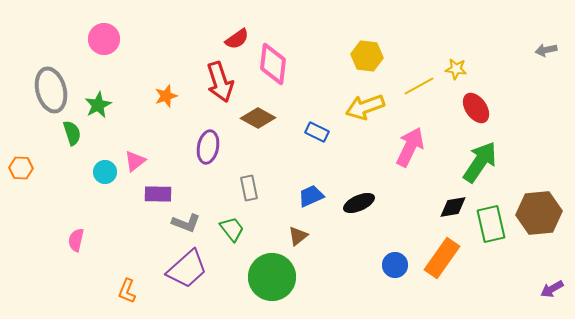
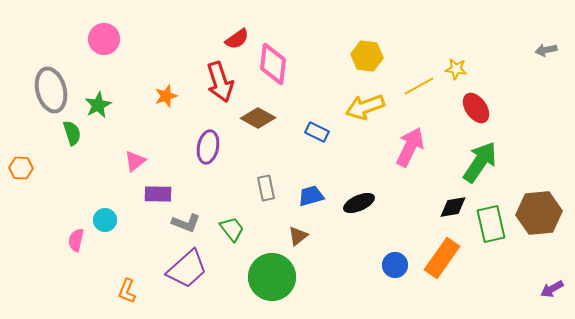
cyan circle: moved 48 px down
gray rectangle: moved 17 px right
blue trapezoid: rotated 8 degrees clockwise
